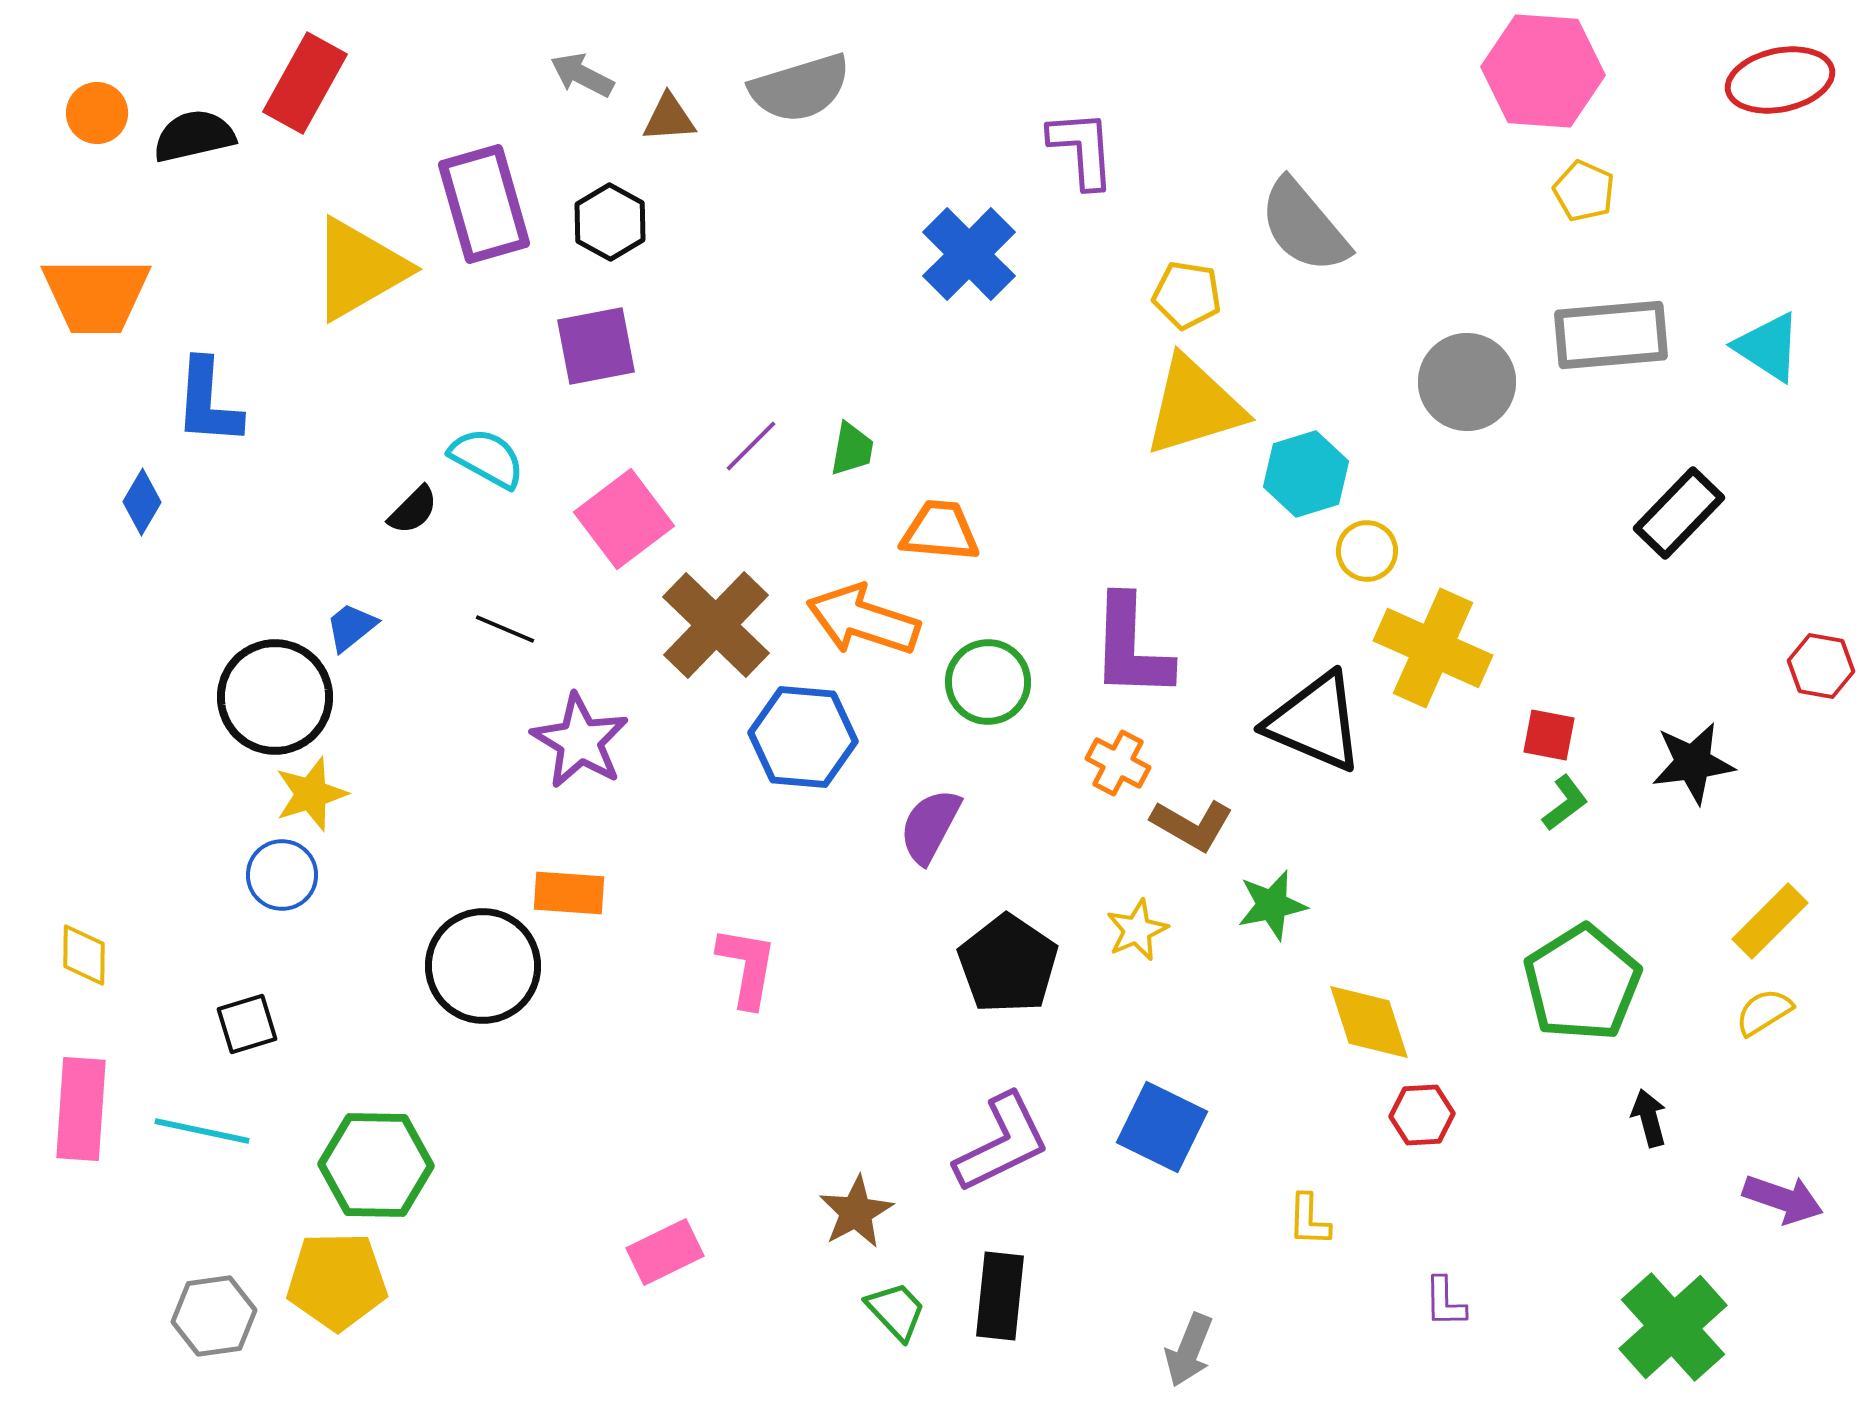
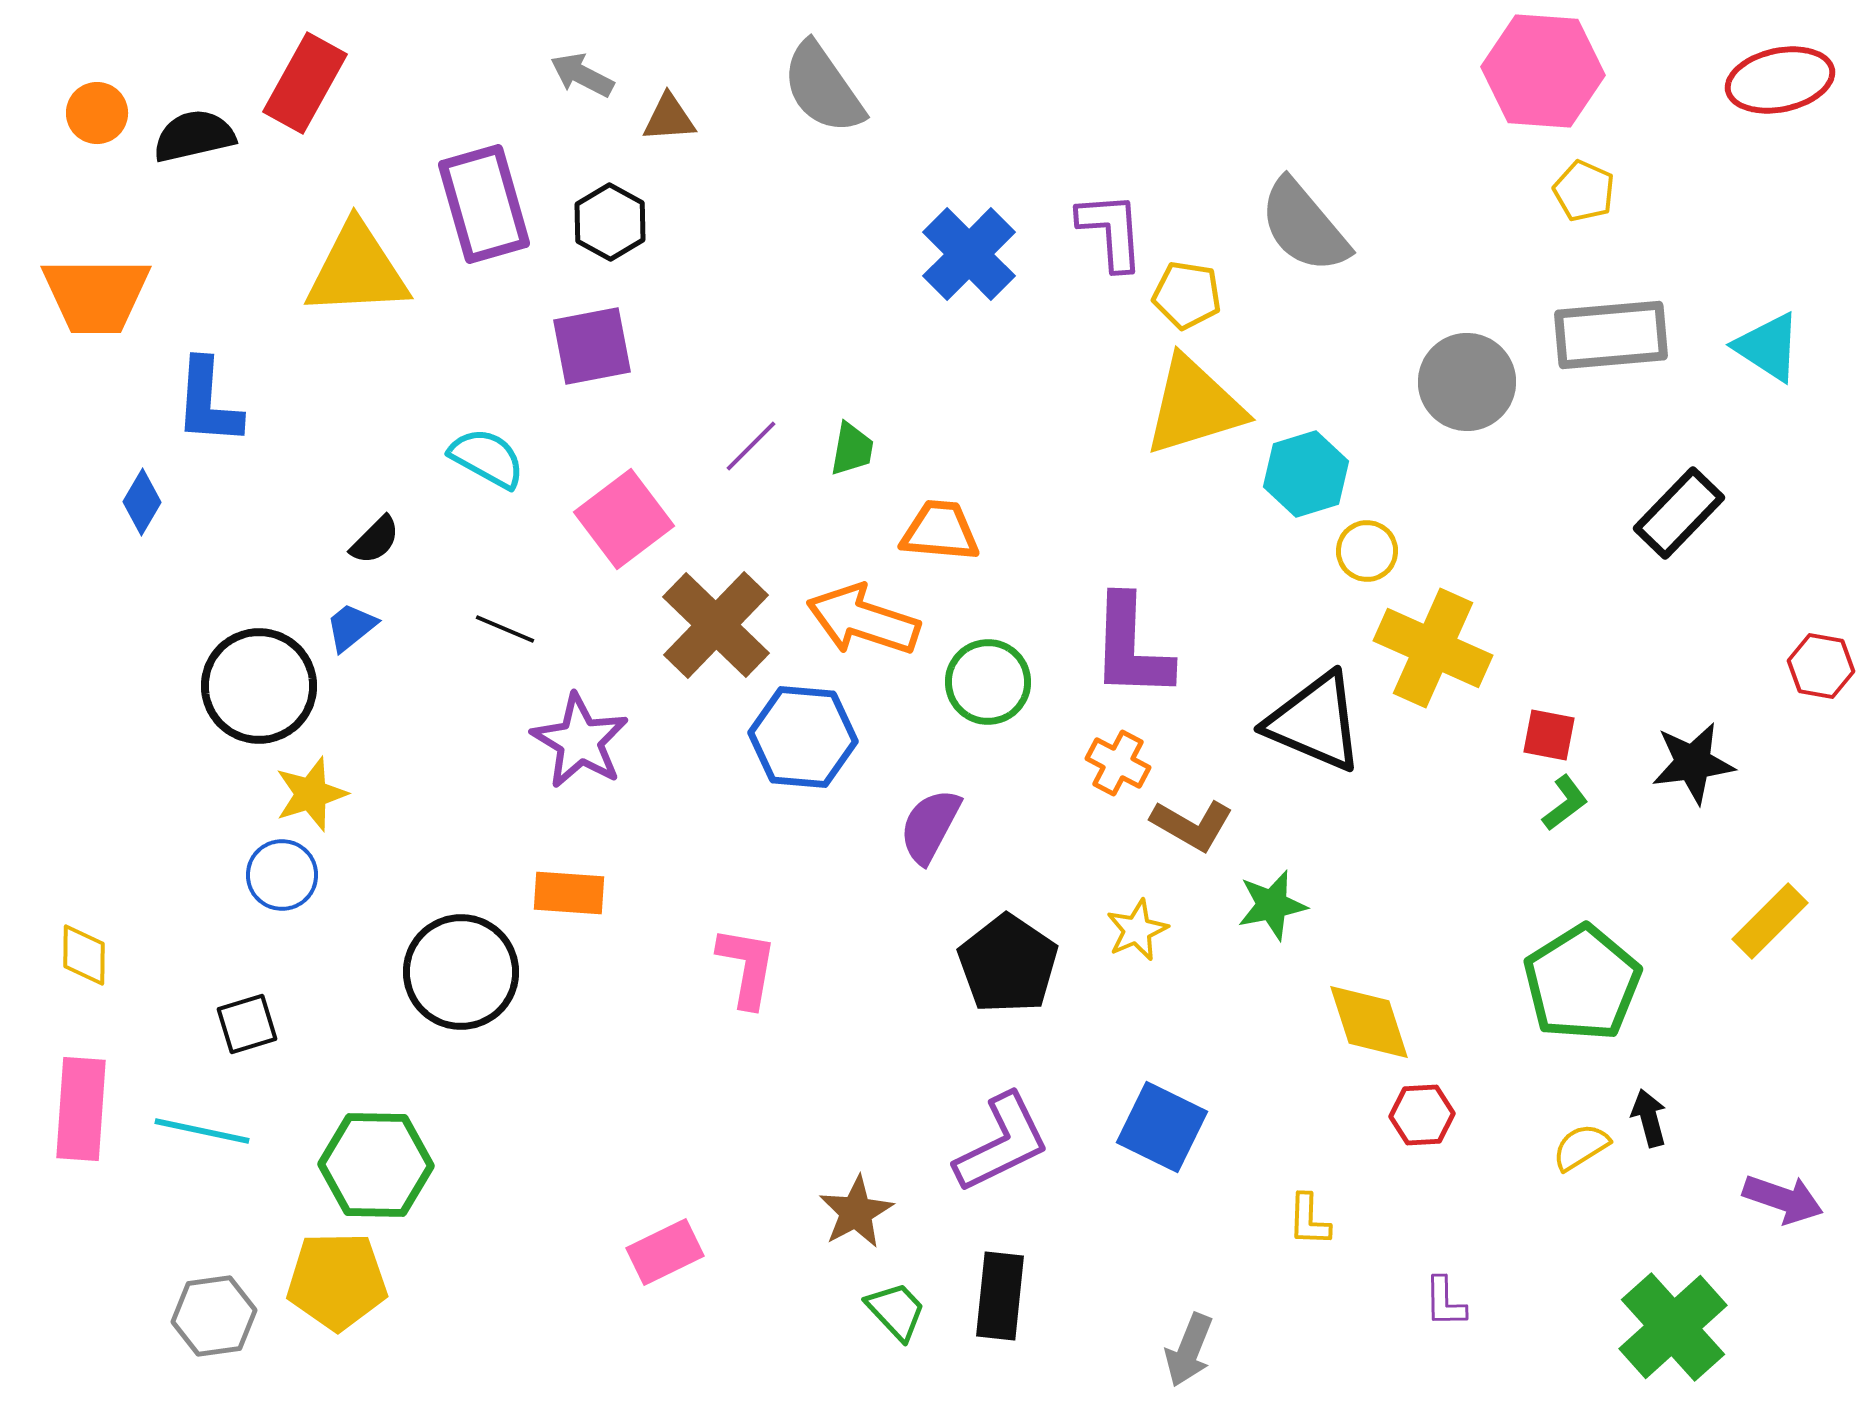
gray semicircle at (800, 88): moved 23 px right; rotated 72 degrees clockwise
purple L-shape at (1082, 149): moved 29 px right, 82 px down
yellow triangle at (359, 269): moved 2 px left, 1 px down; rotated 27 degrees clockwise
purple square at (596, 346): moved 4 px left
black semicircle at (413, 510): moved 38 px left, 30 px down
black circle at (275, 697): moved 16 px left, 11 px up
black circle at (483, 966): moved 22 px left, 6 px down
yellow semicircle at (1764, 1012): moved 183 px left, 135 px down
